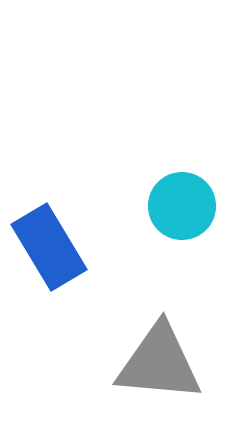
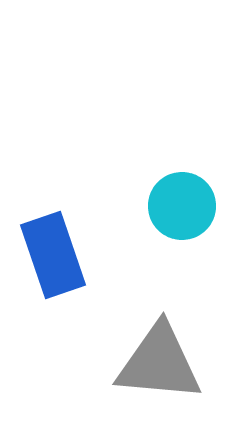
blue rectangle: moved 4 px right, 8 px down; rotated 12 degrees clockwise
